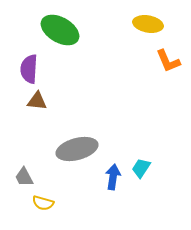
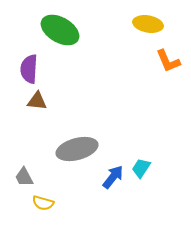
blue arrow: rotated 30 degrees clockwise
